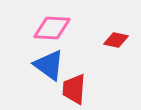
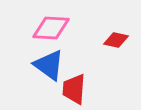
pink diamond: moved 1 px left
